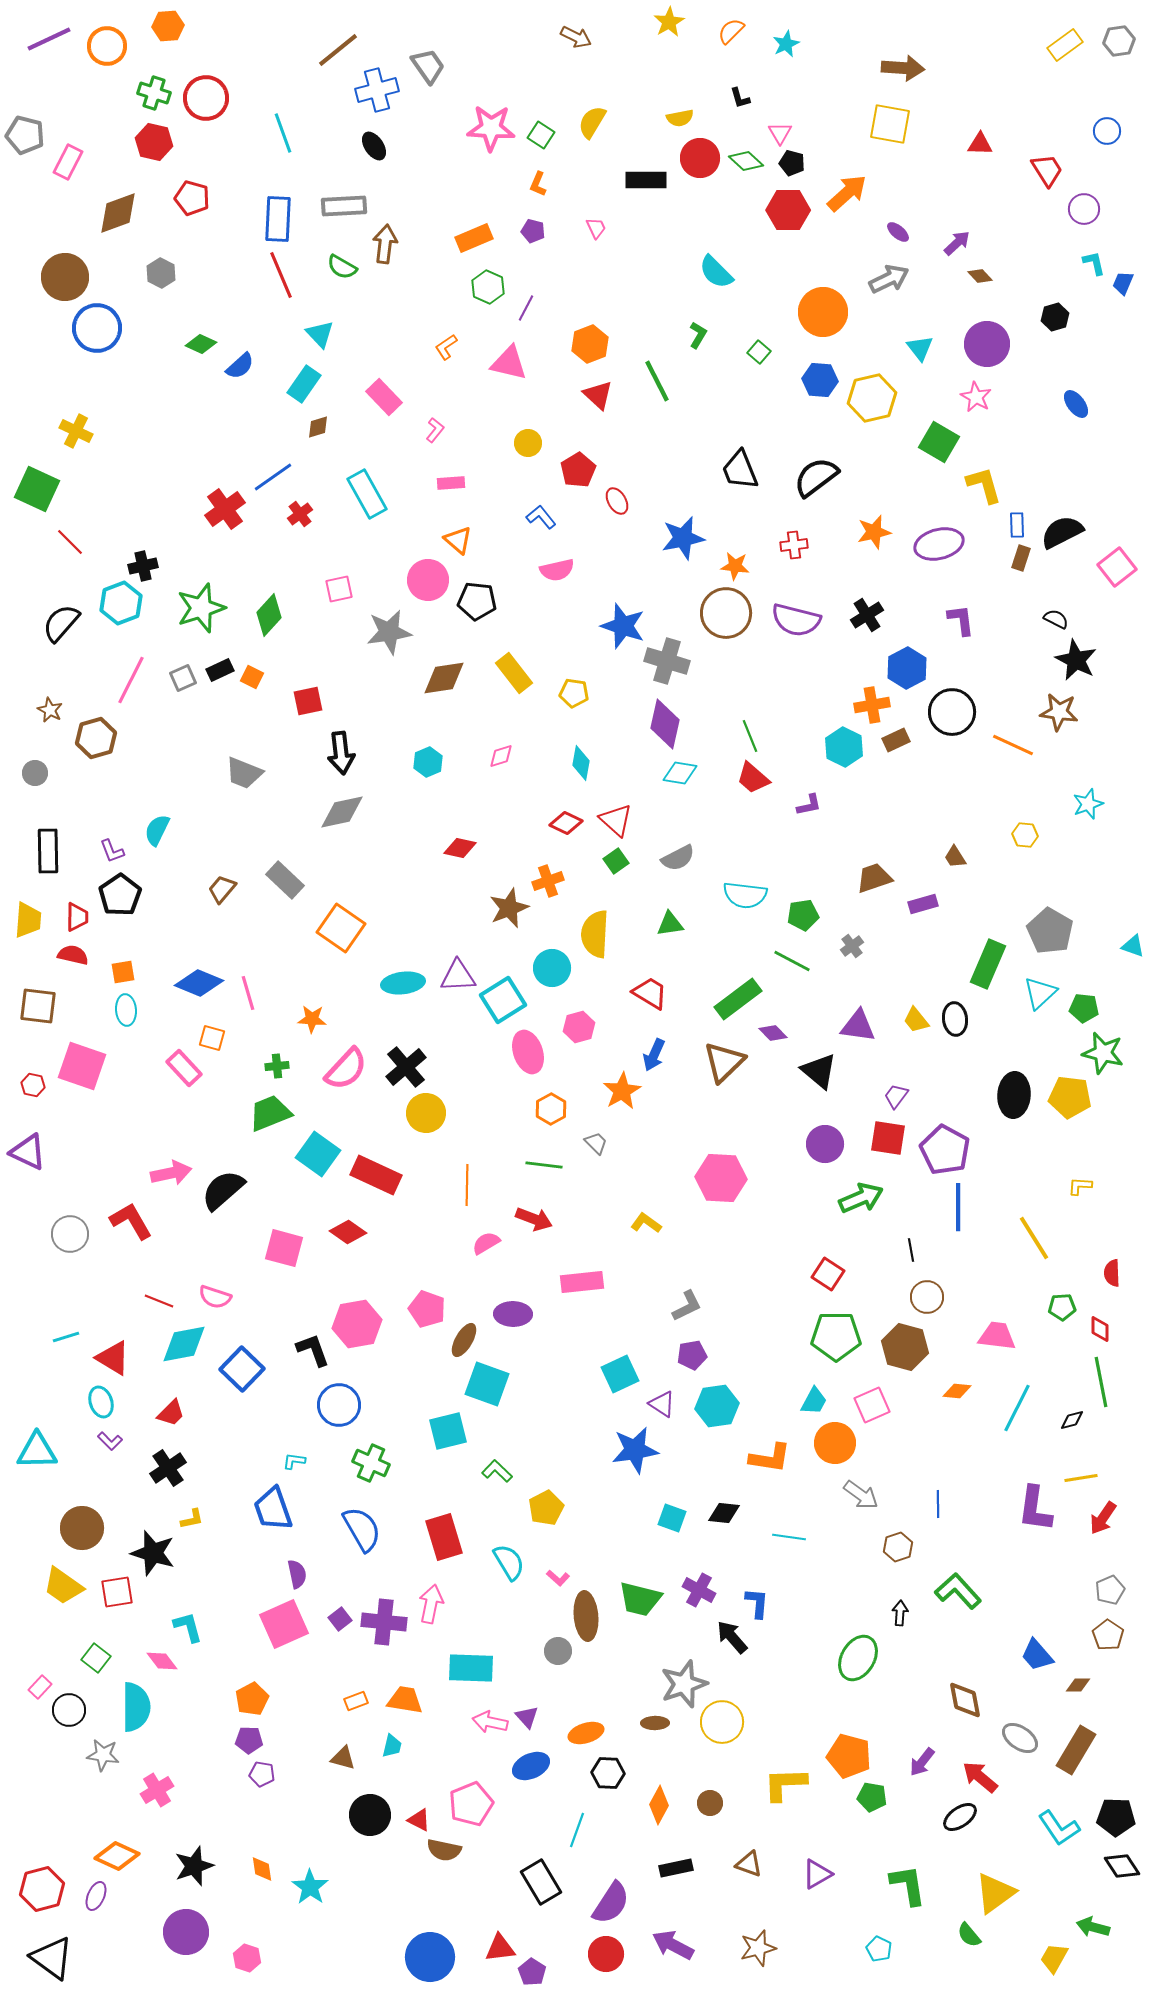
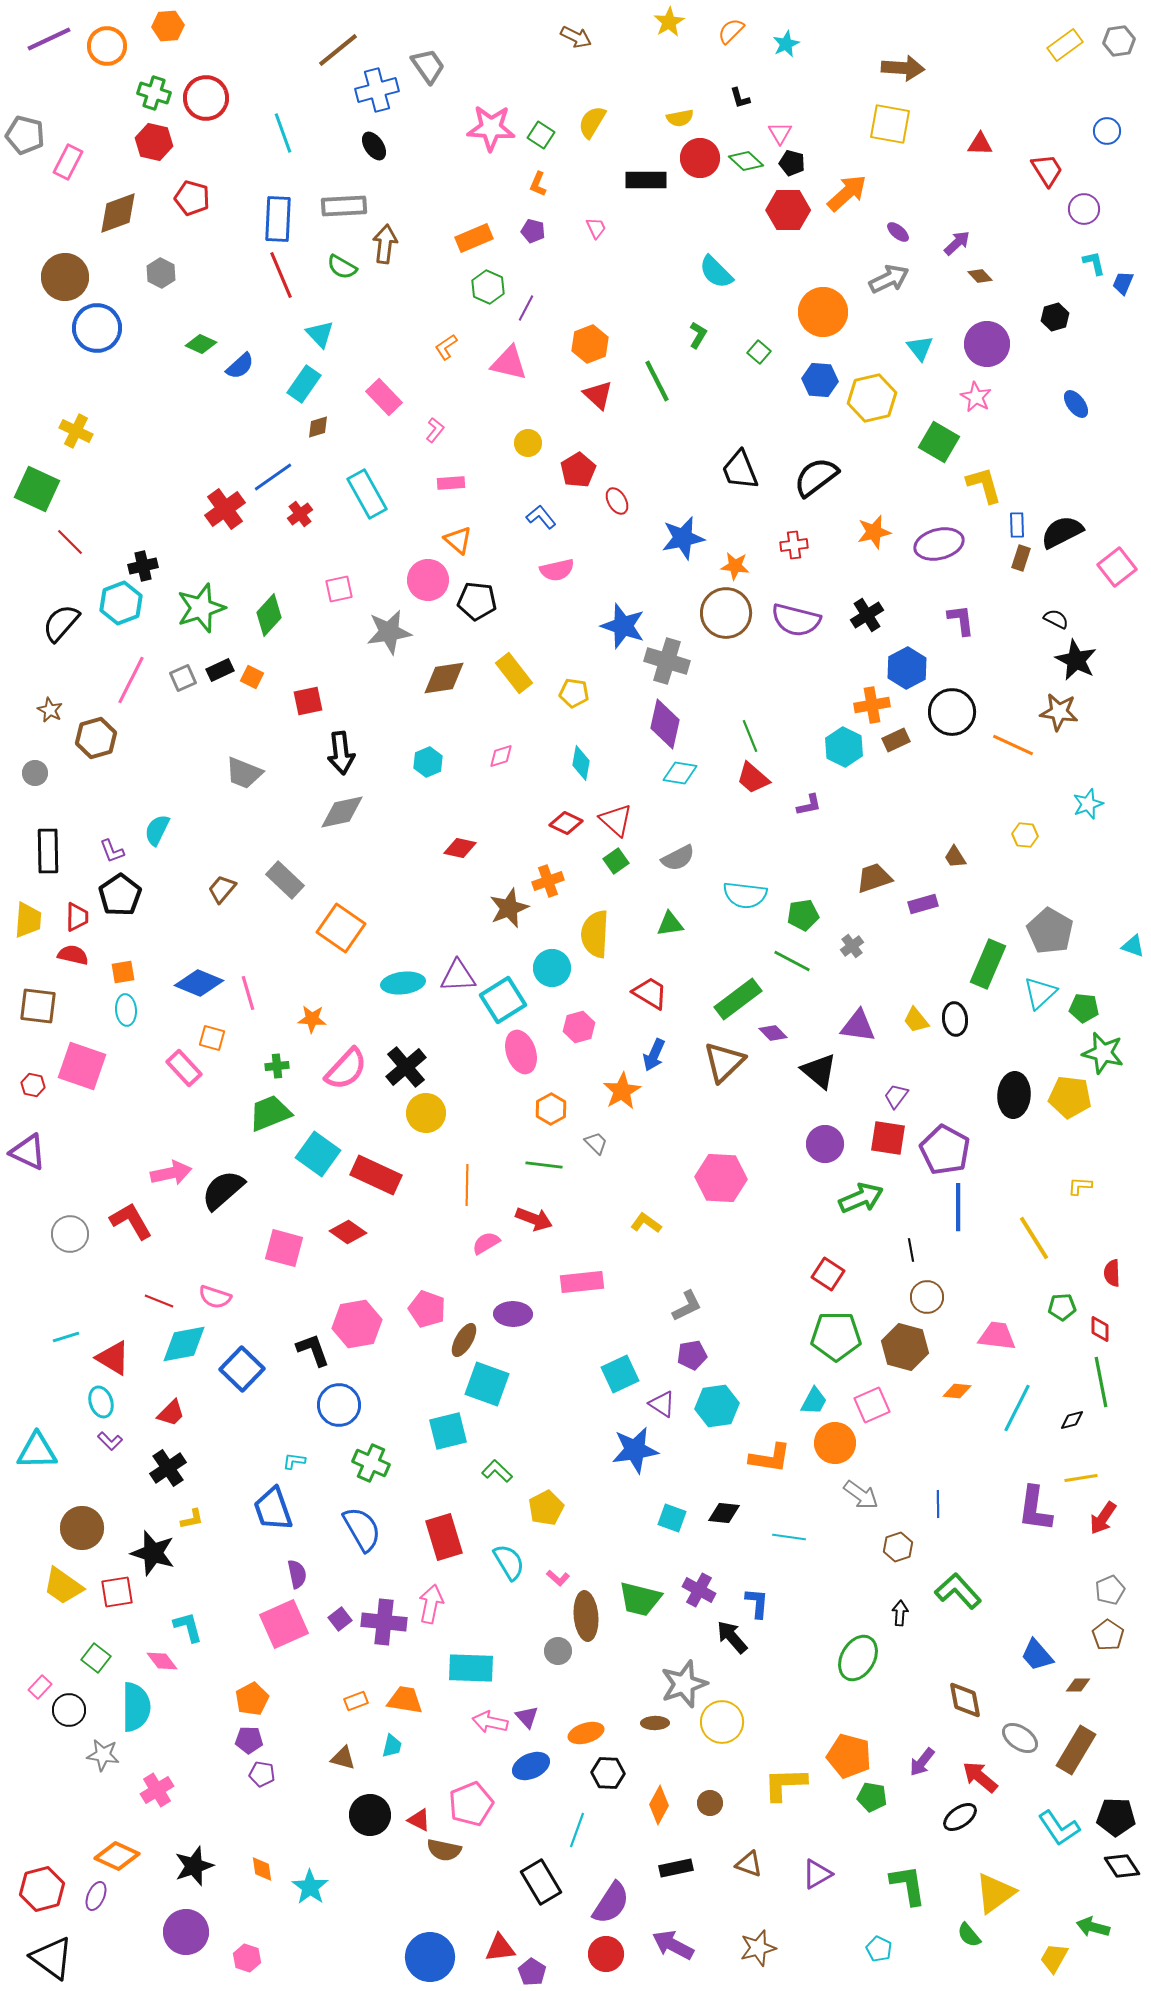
pink ellipse at (528, 1052): moved 7 px left
